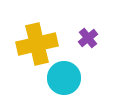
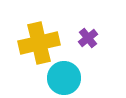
yellow cross: moved 2 px right, 1 px up
